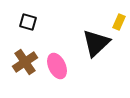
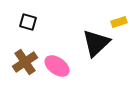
yellow rectangle: rotated 49 degrees clockwise
pink ellipse: rotated 30 degrees counterclockwise
